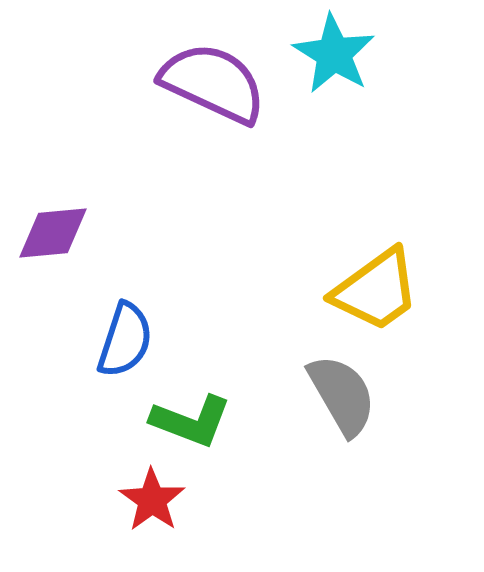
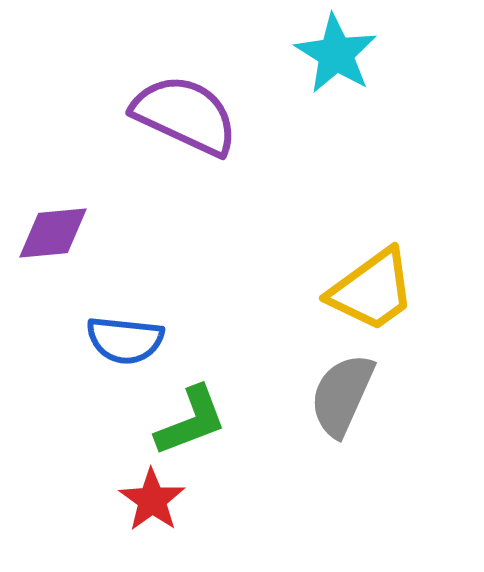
cyan star: moved 2 px right
purple semicircle: moved 28 px left, 32 px down
yellow trapezoid: moved 4 px left
blue semicircle: rotated 78 degrees clockwise
gray semicircle: rotated 126 degrees counterclockwise
green L-shape: rotated 42 degrees counterclockwise
